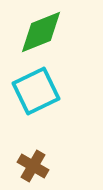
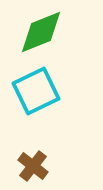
brown cross: rotated 8 degrees clockwise
